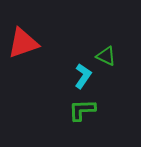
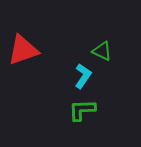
red triangle: moved 7 px down
green triangle: moved 4 px left, 5 px up
